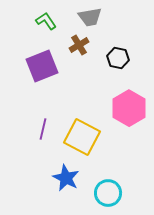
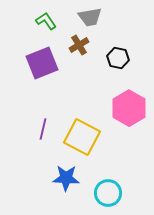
purple square: moved 3 px up
blue star: rotated 24 degrees counterclockwise
